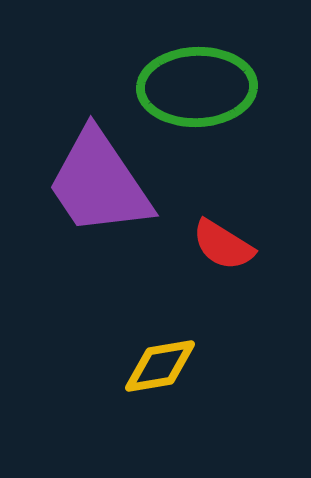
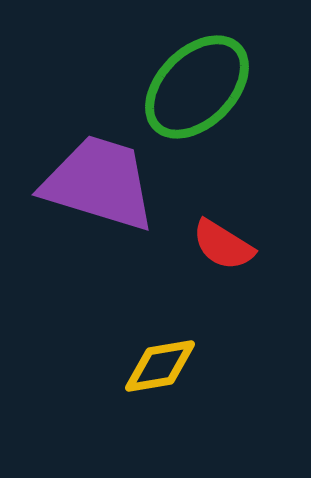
green ellipse: rotated 43 degrees counterclockwise
purple trapezoid: rotated 141 degrees clockwise
